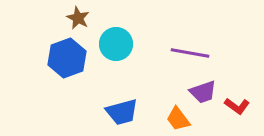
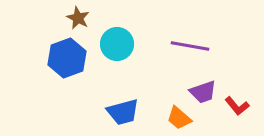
cyan circle: moved 1 px right
purple line: moved 7 px up
red L-shape: rotated 15 degrees clockwise
blue trapezoid: moved 1 px right
orange trapezoid: moved 1 px right, 1 px up; rotated 12 degrees counterclockwise
